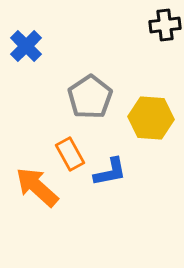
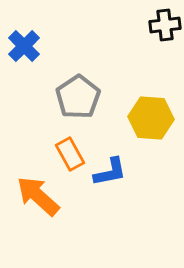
blue cross: moved 2 px left
gray pentagon: moved 12 px left
orange arrow: moved 1 px right, 9 px down
